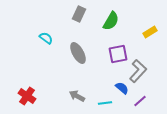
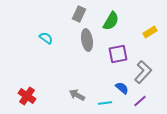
gray ellipse: moved 9 px right, 13 px up; rotated 20 degrees clockwise
gray L-shape: moved 5 px right, 1 px down
gray arrow: moved 1 px up
